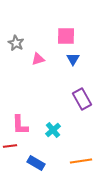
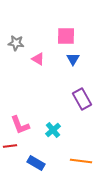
gray star: rotated 21 degrees counterclockwise
pink triangle: rotated 48 degrees clockwise
pink L-shape: rotated 20 degrees counterclockwise
orange line: rotated 15 degrees clockwise
